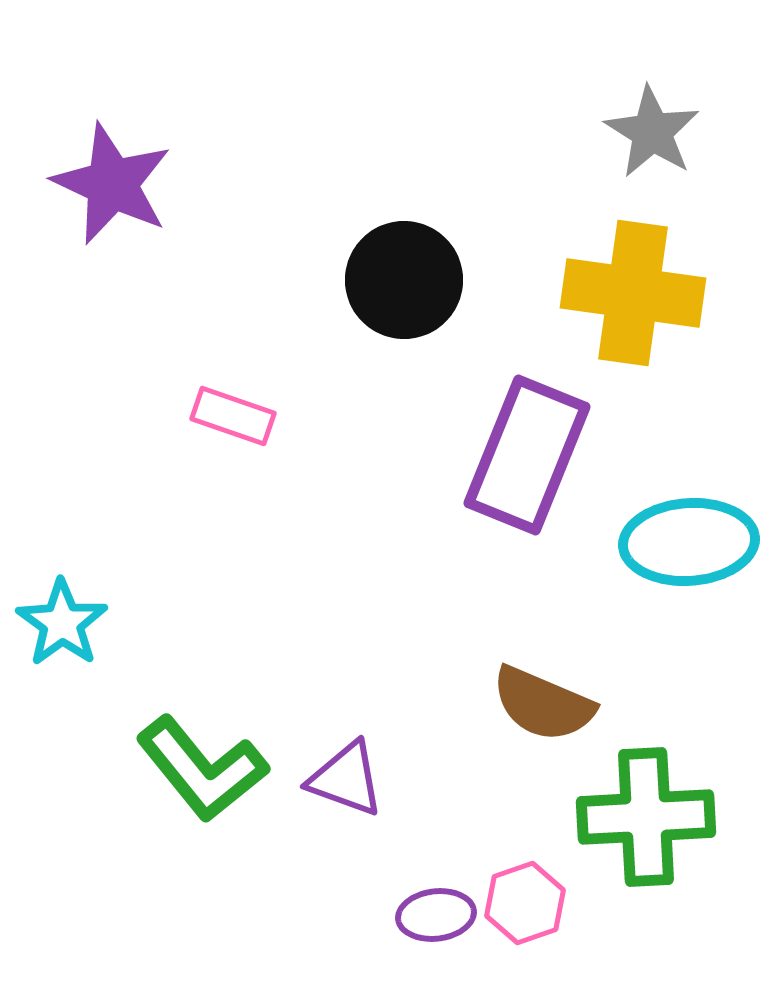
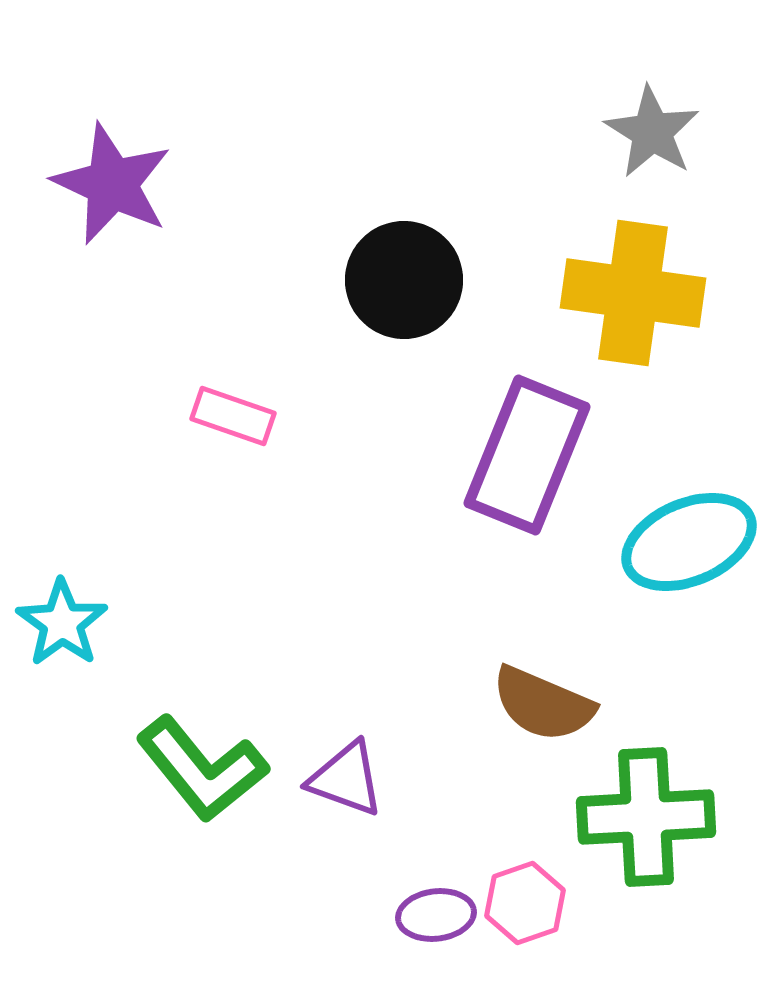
cyan ellipse: rotated 19 degrees counterclockwise
